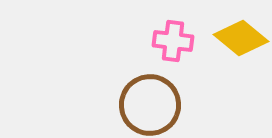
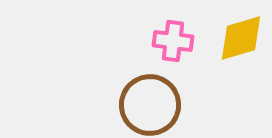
yellow diamond: rotated 56 degrees counterclockwise
